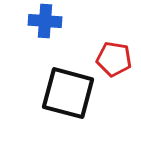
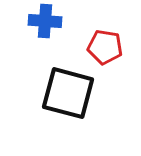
red pentagon: moved 9 px left, 12 px up
